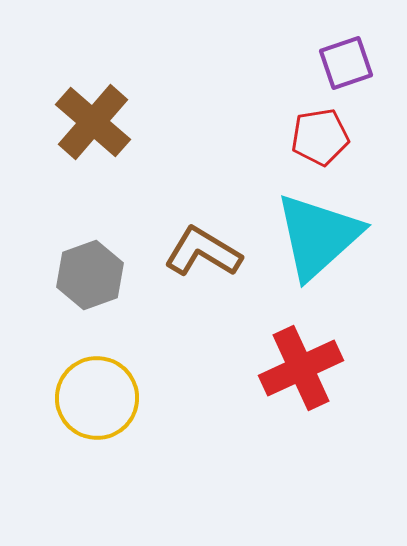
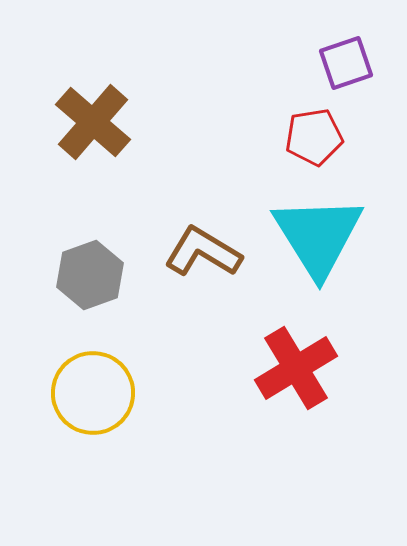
red pentagon: moved 6 px left
cyan triangle: rotated 20 degrees counterclockwise
red cross: moved 5 px left; rotated 6 degrees counterclockwise
yellow circle: moved 4 px left, 5 px up
